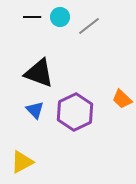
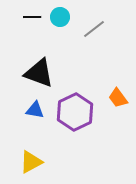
gray line: moved 5 px right, 3 px down
orange trapezoid: moved 4 px left, 1 px up; rotated 10 degrees clockwise
blue triangle: rotated 36 degrees counterclockwise
yellow triangle: moved 9 px right
